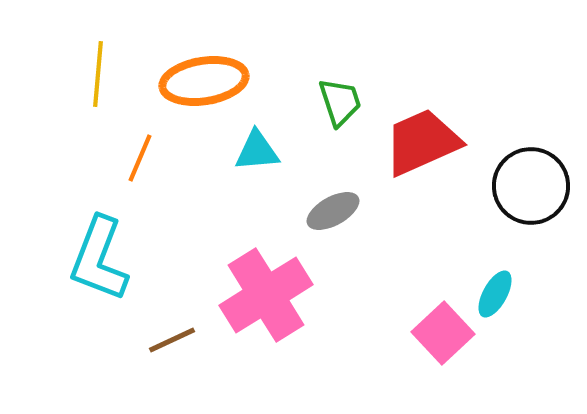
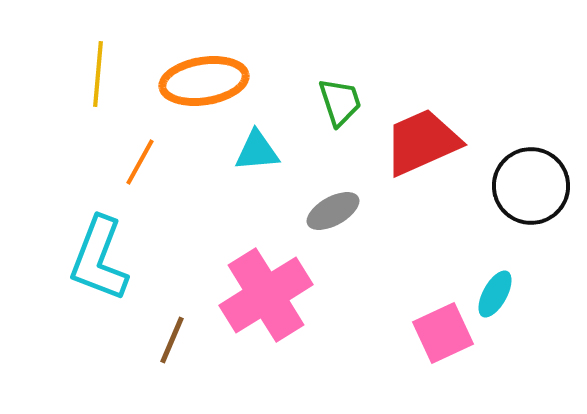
orange line: moved 4 px down; rotated 6 degrees clockwise
pink square: rotated 18 degrees clockwise
brown line: rotated 42 degrees counterclockwise
